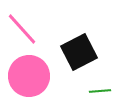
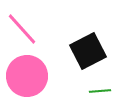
black square: moved 9 px right, 1 px up
pink circle: moved 2 px left
